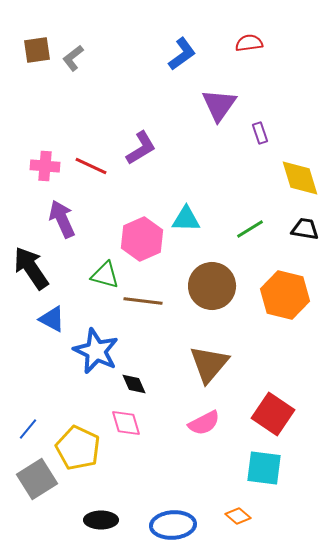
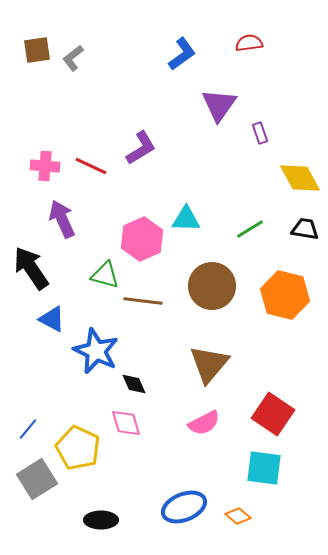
yellow diamond: rotated 12 degrees counterclockwise
blue ellipse: moved 11 px right, 18 px up; rotated 18 degrees counterclockwise
